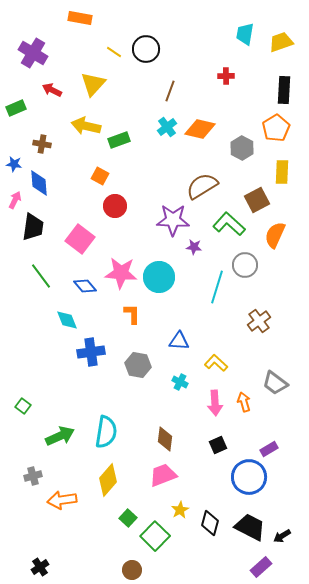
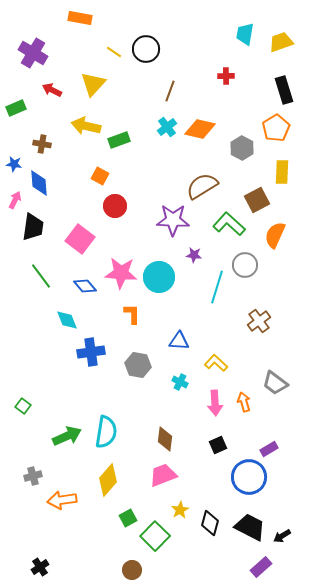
black rectangle at (284, 90): rotated 20 degrees counterclockwise
purple star at (194, 247): moved 8 px down
green arrow at (60, 436): moved 7 px right
green square at (128, 518): rotated 18 degrees clockwise
